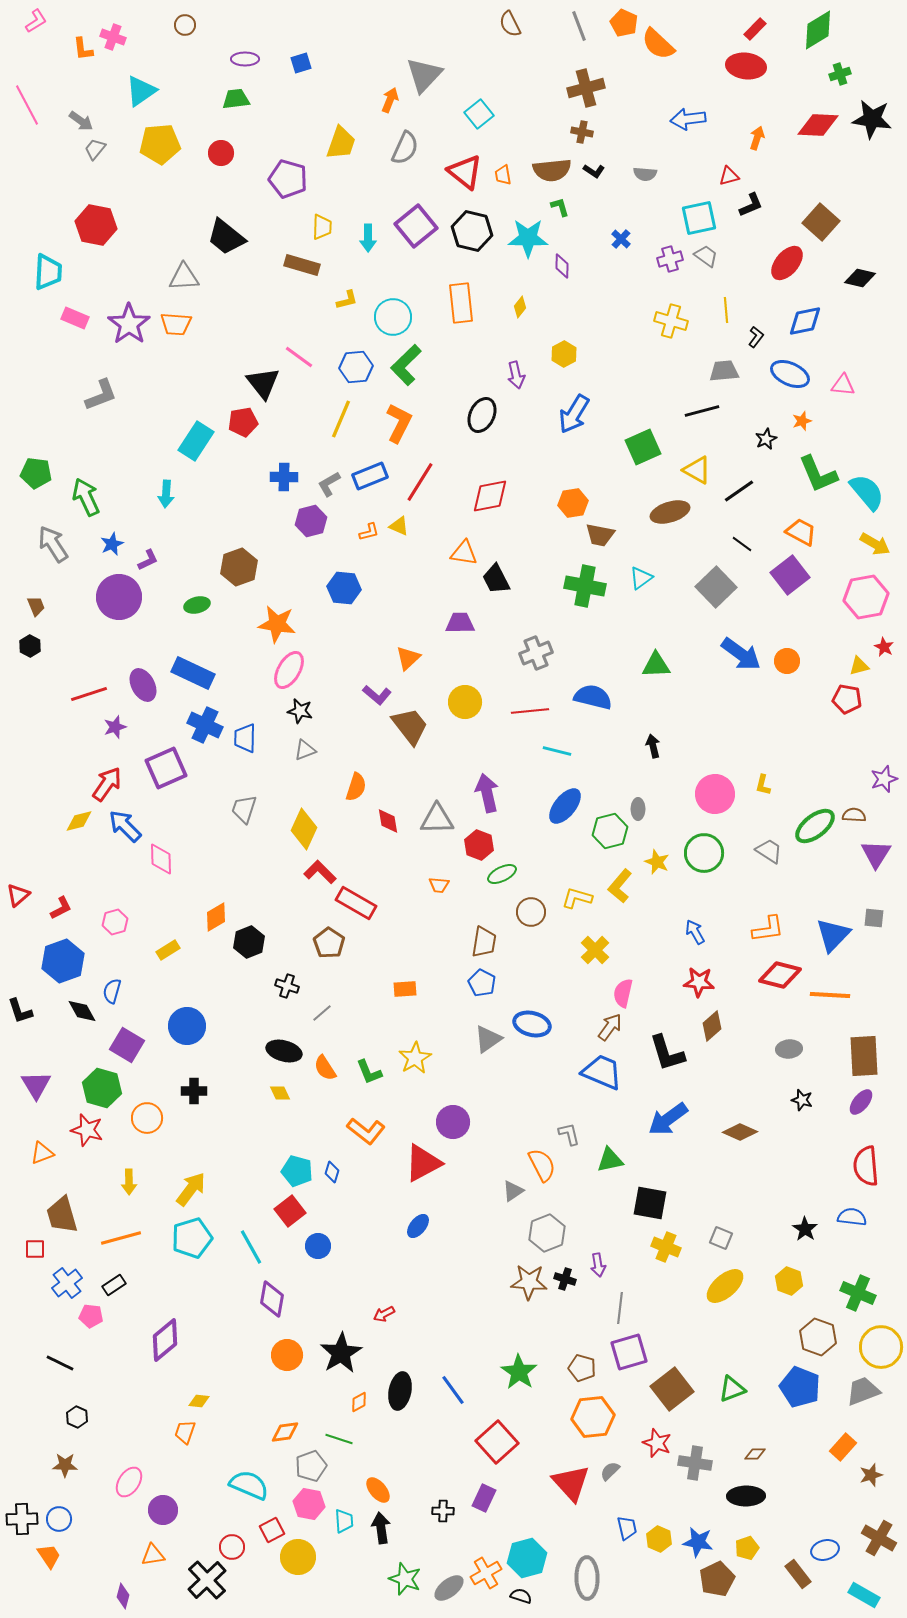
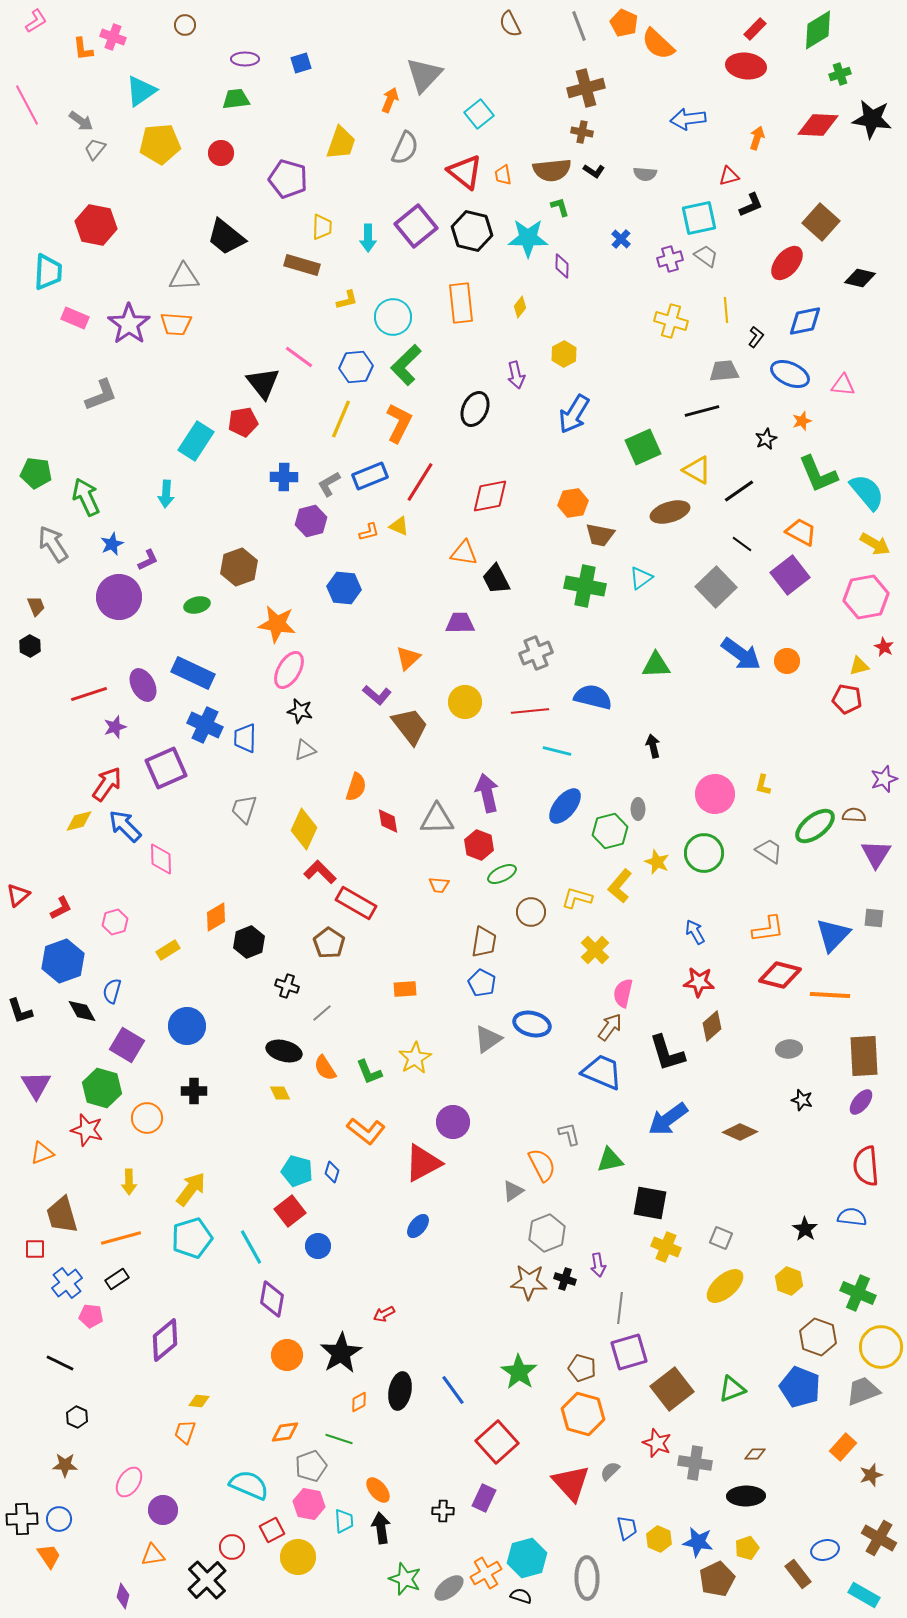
black ellipse at (482, 415): moved 7 px left, 6 px up
black rectangle at (114, 1285): moved 3 px right, 6 px up
orange hexagon at (593, 1417): moved 10 px left, 3 px up; rotated 21 degrees clockwise
